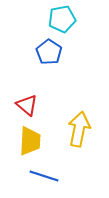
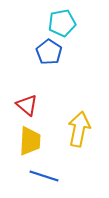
cyan pentagon: moved 4 px down
